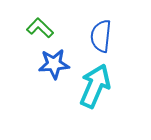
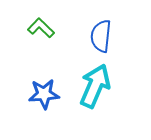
green L-shape: moved 1 px right
blue star: moved 10 px left, 30 px down
